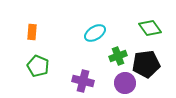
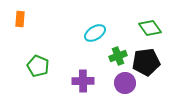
orange rectangle: moved 12 px left, 13 px up
black pentagon: moved 2 px up
purple cross: rotated 15 degrees counterclockwise
